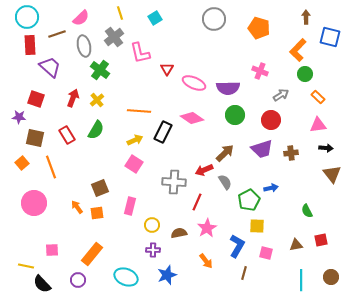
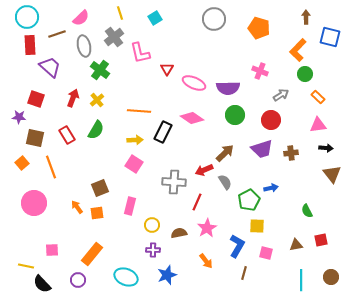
yellow arrow at (135, 140): rotated 21 degrees clockwise
